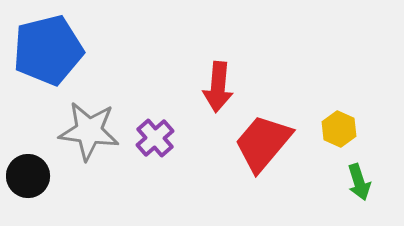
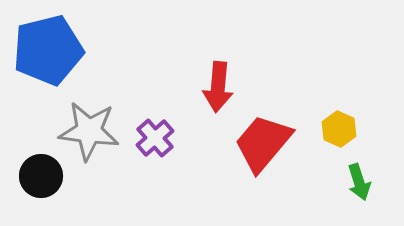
black circle: moved 13 px right
